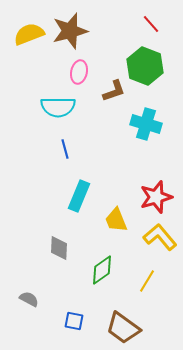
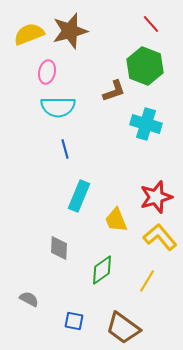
pink ellipse: moved 32 px left
